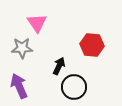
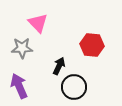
pink triangle: moved 1 px right; rotated 10 degrees counterclockwise
